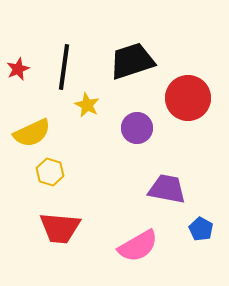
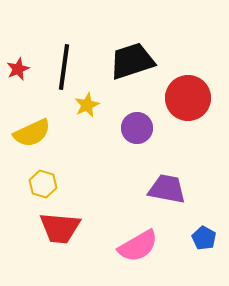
yellow star: rotated 20 degrees clockwise
yellow hexagon: moved 7 px left, 12 px down
blue pentagon: moved 3 px right, 9 px down
